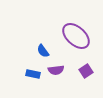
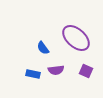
purple ellipse: moved 2 px down
blue semicircle: moved 3 px up
purple square: rotated 32 degrees counterclockwise
